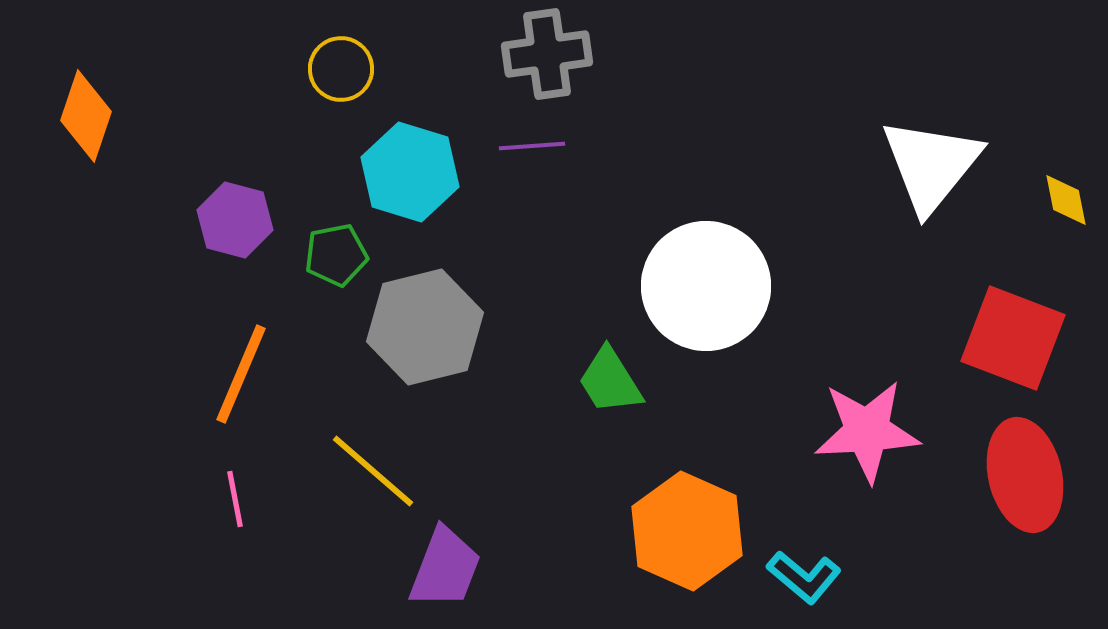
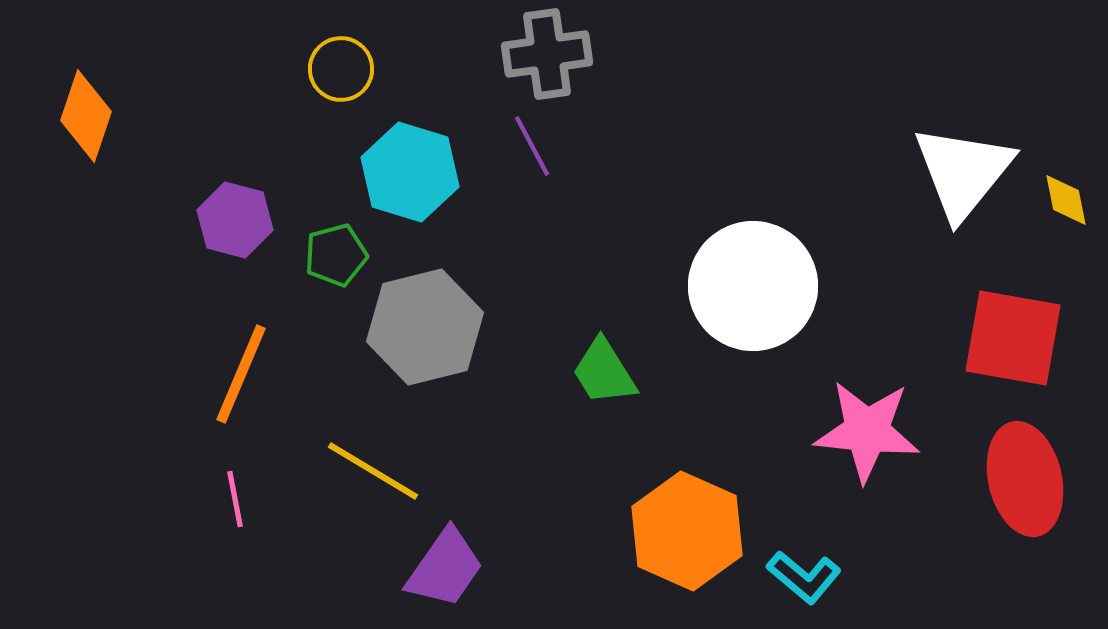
purple line: rotated 66 degrees clockwise
white triangle: moved 32 px right, 7 px down
green pentagon: rotated 4 degrees counterclockwise
white circle: moved 47 px right
red square: rotated 11 degrees counterclockwise
green trapezoid: moved 6 px left, 9 px up
pink star: rotated 9 degrees clockwise
yellow line: rotated 10 degrees counterclockwise
red ellipse: moved 4 px down
purple trapezoid: rotated 14 degrees clockwise
